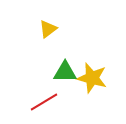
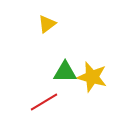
yellow triangle: moved 1 px left, 5 px up
yellow star: moved 1 px up
